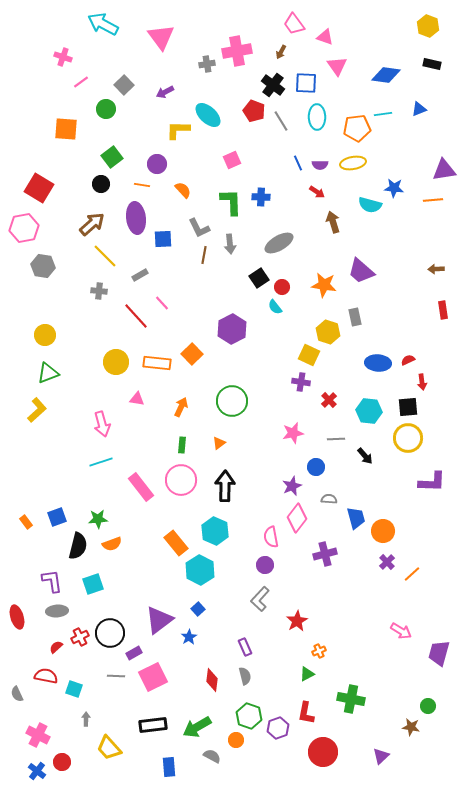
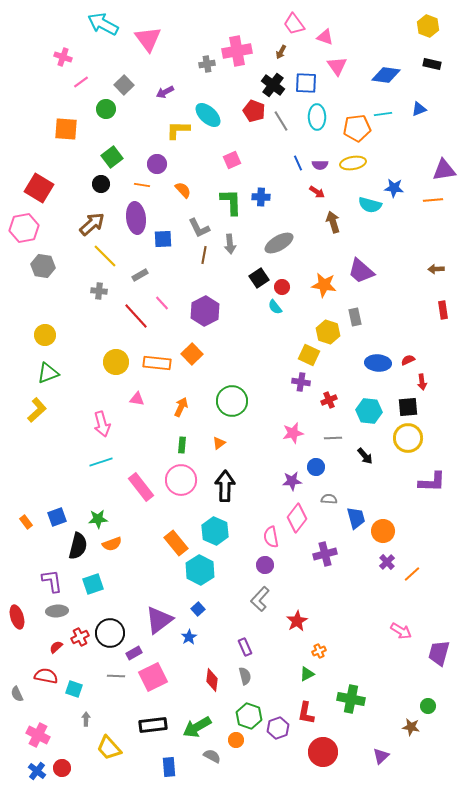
pink triangle at (161, 37): moved 13 px left, 2 px down
purple hexagon at (232, 329): moved 27 px left, 18 px up
red cross at (329, 400): rotated 21 degrees clockwise
gray line at (336, 439): moved 3 px left, 1 px up
purple star at (292, 486): moved 5 px up; rotated 18 degrees clockwise
red circle at (62, 762): moved 6 px down
